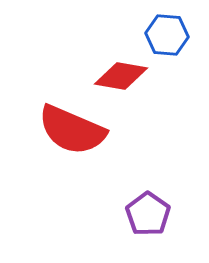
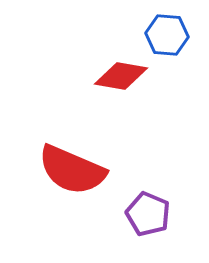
red semicircle: moved 40 px down
purple pentagon: rotated 12 degrees counterclockwise
